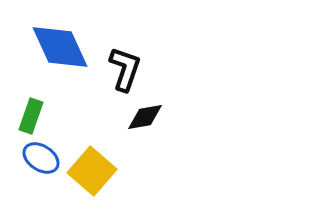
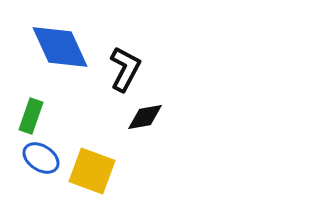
black L-shape: rotated 9 degrees clockwise
yellow square: rotated 21 degrees counterclockwise
